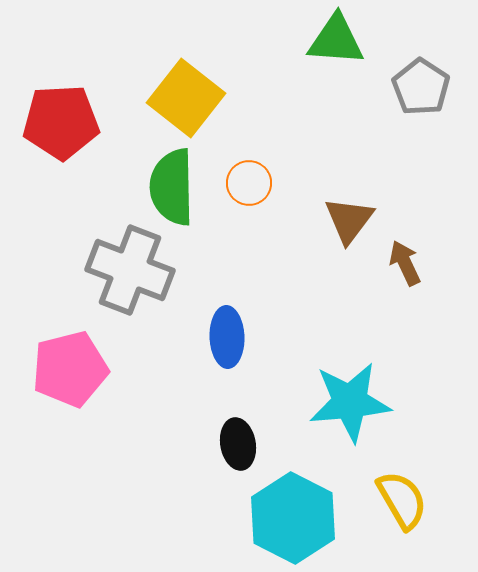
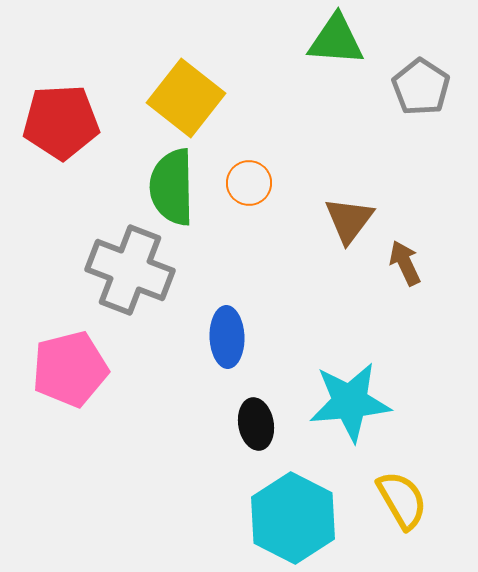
black ellipse: moved 18 px right, 20 px up
